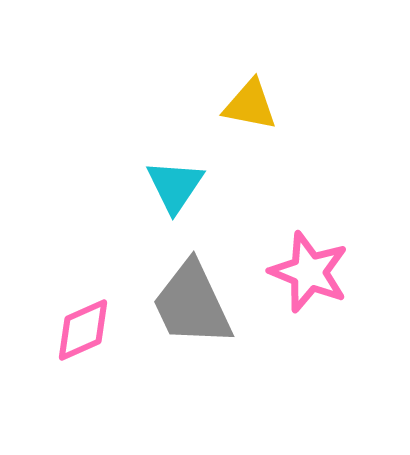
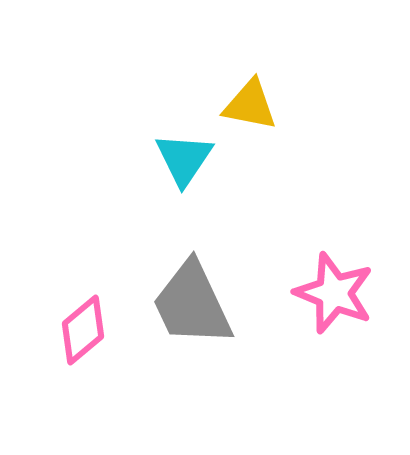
cyan triangle: moved 9 px right, 27 px up
pink star: moved 25 px right, 21 px down
pink diamond: rotated 16 degrees counterclockwise
